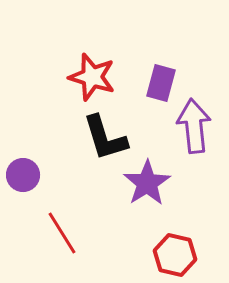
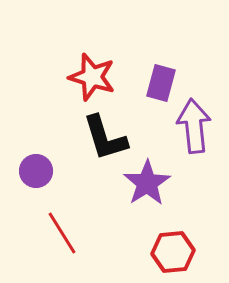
purple circle: moved 13 px right, 4 px up
red hexagon: moved 2 px left, 3 px up; rotated 18 degrees counterclockwise
